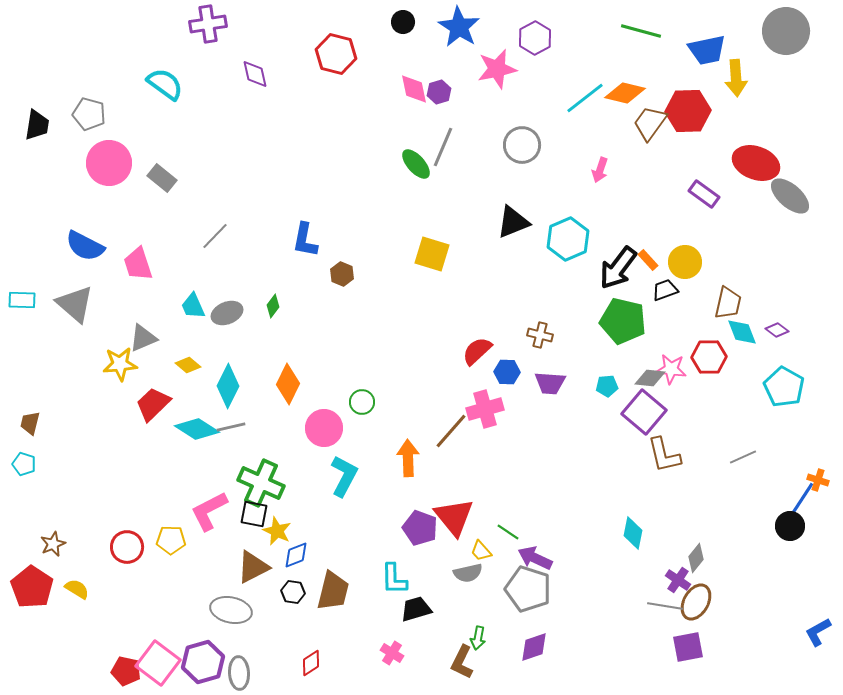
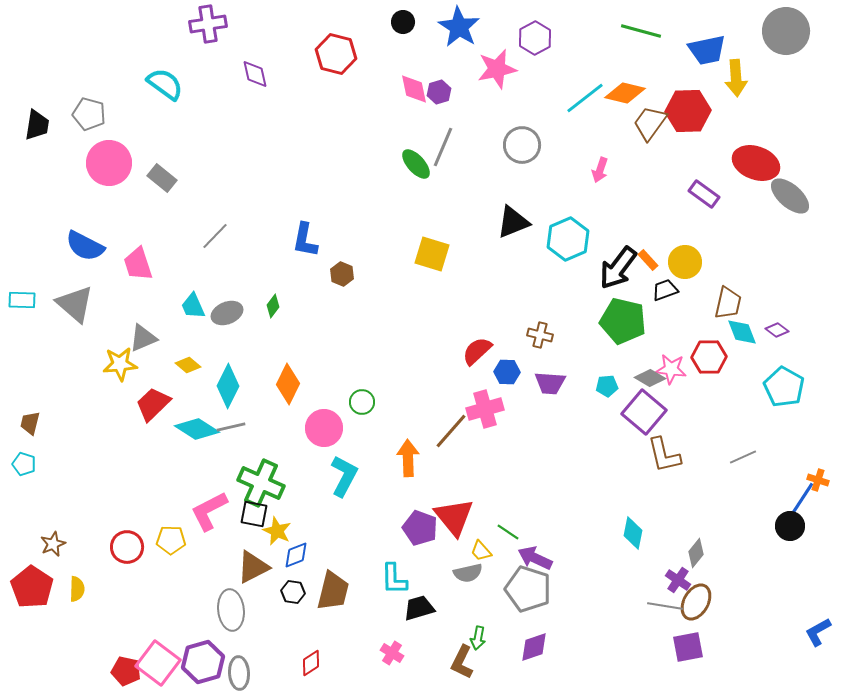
gray diamond at (650, 378): rotated 24 degrees clockwise
gray diamond at (696, 558): moved 5 px up
yellow semicircle at (77, 589): rotated 60 degrees clockwise
black trapezoid at (416, 609): moved 3 px right, 1 px up
gray ellipse at (231, 610): rotated 72 degrees clockwise
